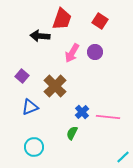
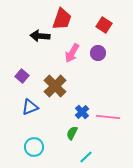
red square: moved 4 px right, 4 px down
purple circle: moved 3 px right, 1 px down
cyan line: moved 37 px left
